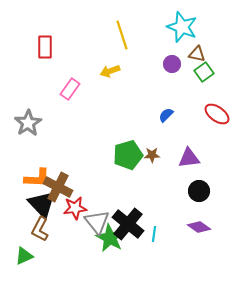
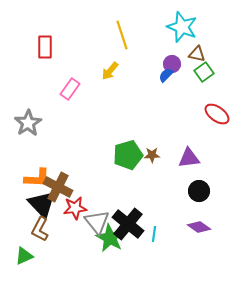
yellow arrow: rotated 30 degrees counterclockwise
blue semicircle: moved 40 px up
